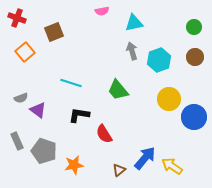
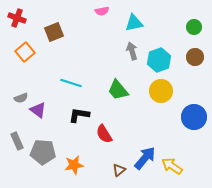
yellow circle: moved 8 px left, 8 px up
gray pentagon: moved 1 px left, 1 px down; rotated 15 degrees counterclockwise
